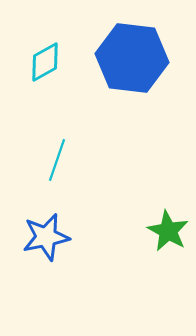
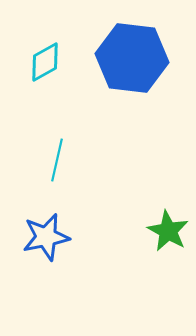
cyan line: rotated 6 degrees counterclockwise
